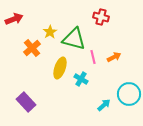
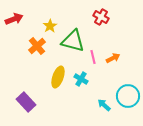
red cross: rotated 14 degrees clockwise
yellow star: moved 6 px up
green triangle: moved 1 px left, 2 px down
orange cross: moved 5 px right, 2 px up
orange arrow: moved 1 px left, 1 px down
yellow ellipse: moved 2 px left, 9 px down
cyan circle: moved 1 px left, 2 px down
cyan arrow: rotated 96 degrees counterclockwise
